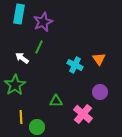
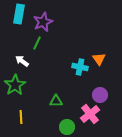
green line: moved 2 px left, 4 px up
white arrow: moved 3 px down
cyan cross: moved 5 px right, 2 px down; rotated 14 degrees counterclockwise
purple circle: moved 3 px down
pink cross: moved 7 px right; rotated 12 degrees clockwise
green circle: moved 30 px right
